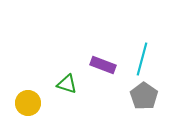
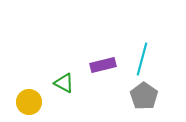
purple rectangle: rotated 35 degrees counterclockwise
green triangle: moved 3 px left, 1 px up; rotated 10 degrees clockwise
yellow circle: moved 1 px right, 1 px up
